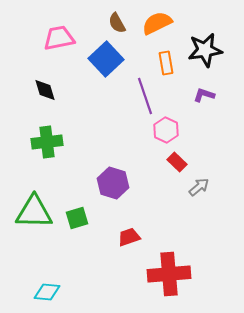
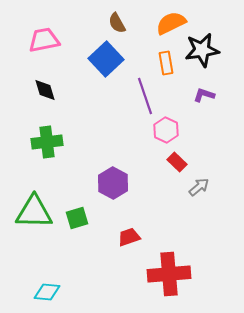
orange semicircle: moved 14 px right
pink trapezoid: moved 15 px left, 2 px down
black star: moved 3 px left
purple hexagon: rotated 12 degrees clockwise
